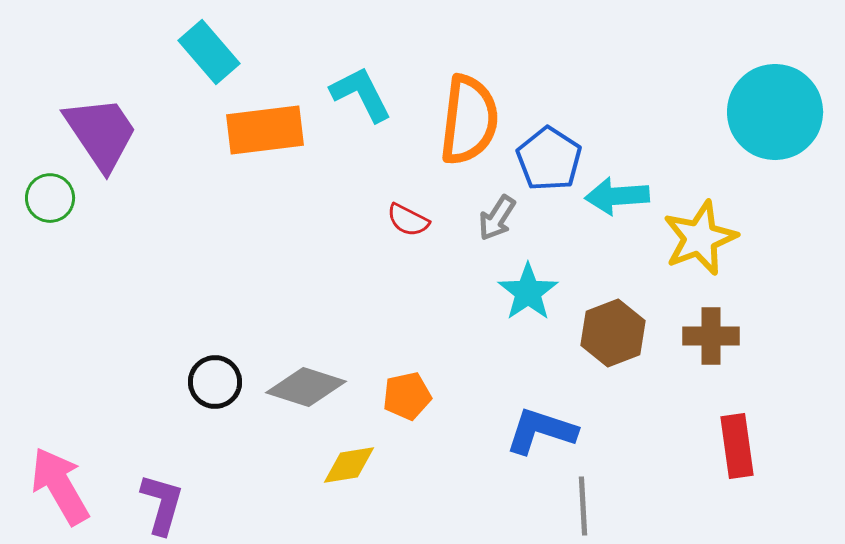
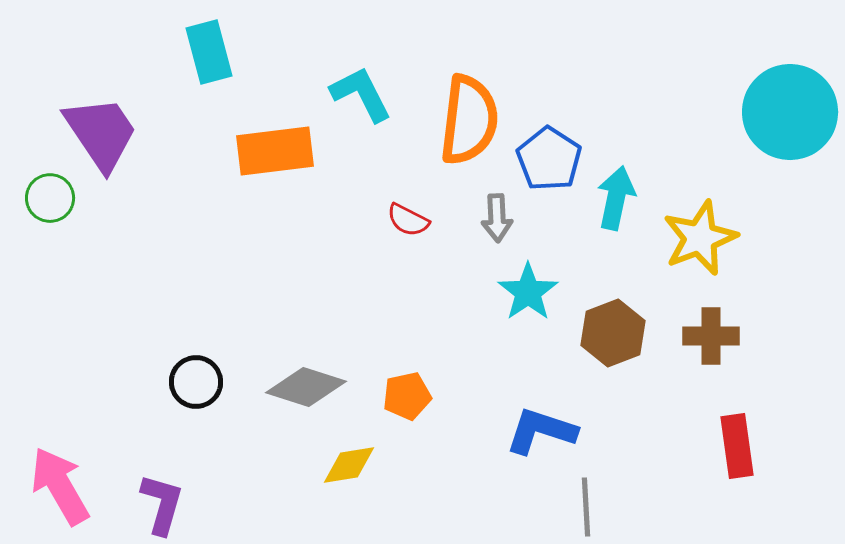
cyan rectangle: rotated 26 degrees clockwise
cyan circle: moved 15 px right
orange rectangle: moved 10 px right, 21 px down
cyan arrow: moved 1 px left, 2 px down; rotated 106 degrees clockwise
gray arrow: rotated 36 degrees counterclockwise
black circle: moved 19 px left
gray line: moved 3 px right, 1 px down
